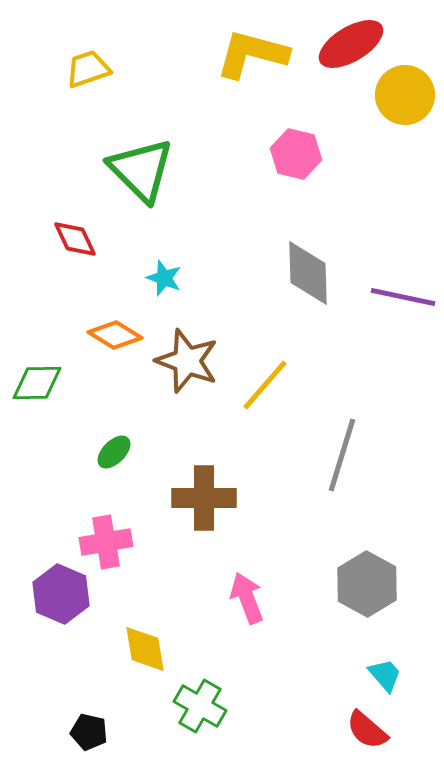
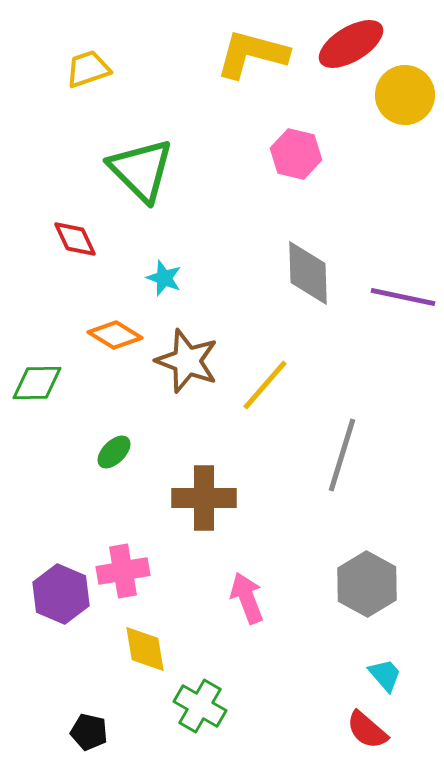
pink cross: moved 17 px right, 29 px down
